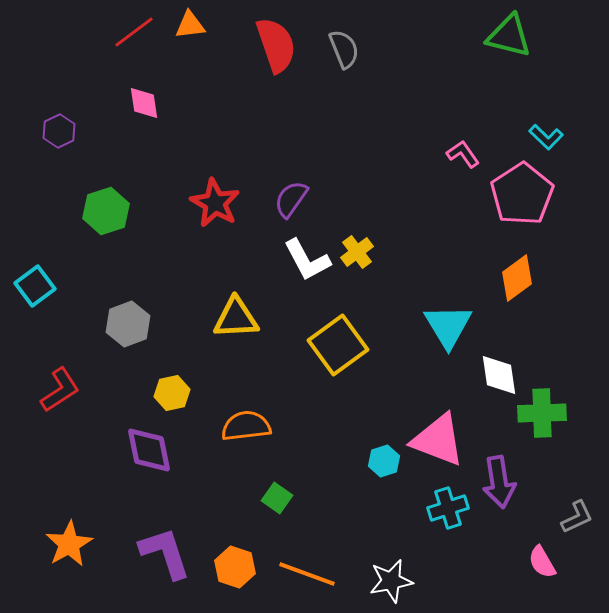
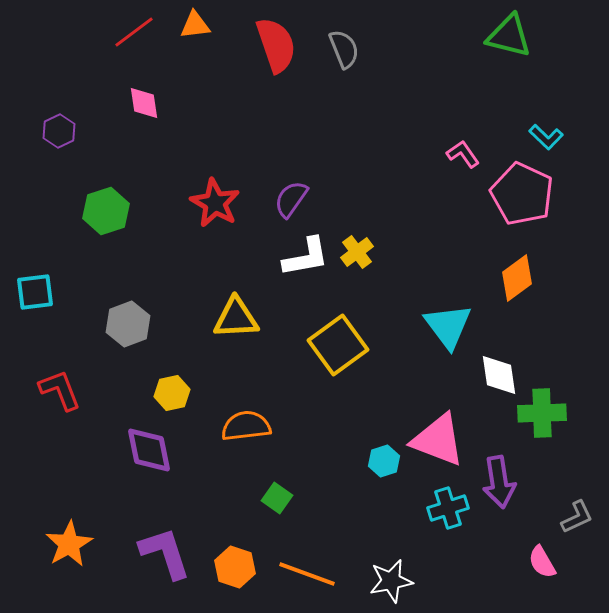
orange triangle: moved 5 px right
pink pentagon: rotated 14 degrees counterclockwise
white L-shape: moved 1 px left, 3 px up; rotated 72 degrees counterclockwise
cyan square: moved 6 px down; rotated 30 degrees clockwise
cyan triangle: rotated 6 degrees counterclockwise
red L-shape: rotated 78 degrees counterclockwise
